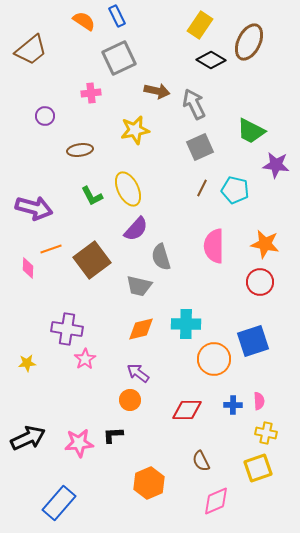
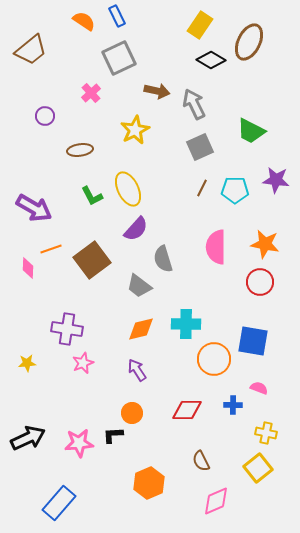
pink cross at (91, 93): rotated 36 degrees counterclockwise
yellow star at (135, 130): rotated 16 degrees counterclockwise
purple star at (276, 165): moved 15 px down
cyan pentagon at (235, 190): rotated 12 degrees counterclockwise
purple arrow at (34, 208): rotated 15 degrees clockwise
pink semicircle at (214, 246): moved 2 px right, 1 px down
gray semicircle at (161, 257): moved 2 px right, 2 px down
gray trapezoid at (139, 286): rotated 24 degrees clockwise
blue square at (253, 341): rotated 28 degrees clockwise
pink star at (85, 359): moved 2 px left, 4 px down; rotated 10 degrees clockwise
purple arrow at (138, 373): moved 1 px left, 3 px up; rotated 20 degrees clockwise
orange circle at (130, 400): moved 2 px right, 13 px down
pink semicircle at (259, 401): moved 13 px up; rotated 66 degrees counterclockwise
yellow square at (258, 468): rotated 20 degrees counterclockwise
